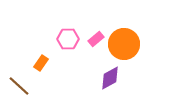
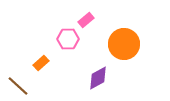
pink rectangle: moved 10 px left, 19 px up
orange rectangle: rotated 14 degrees clockwise
purple diamond: moved 12 px left
brown line: moved 1 px left
